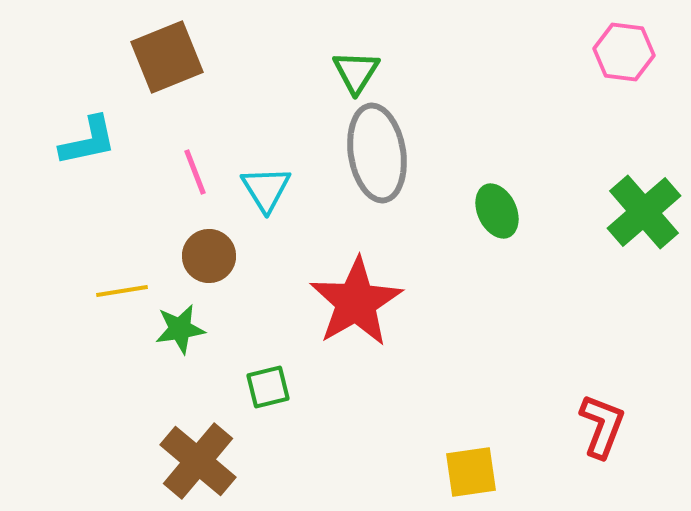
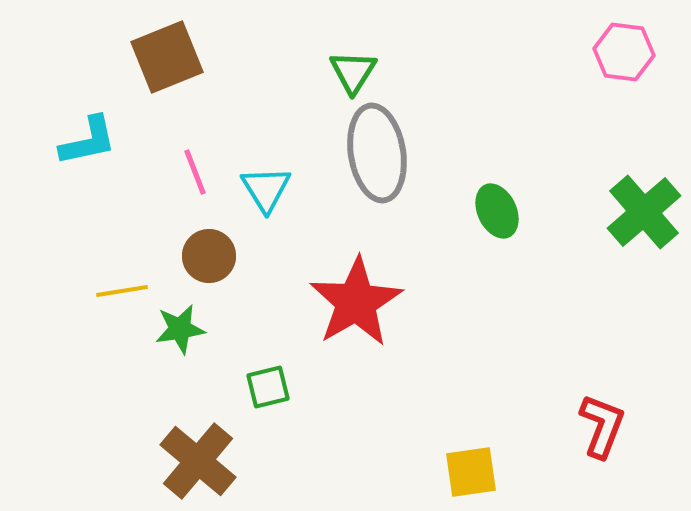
green triangle: moved 3 px left
